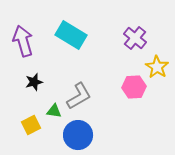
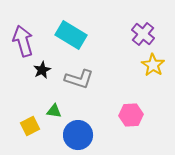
purple cross: moved 8 px right, 4 px up
yellow star: moved 4 px left, 2 px up
black star: moved 8 px right, 12 px up; rotated 12 degrees counterclockwise
pink hexagon: moved 3 px left, 28 px down
gray L-shape: moved 17 px up; rotated 48 degrees clockwise
yellow square: moved 1 px left, 1 px down
